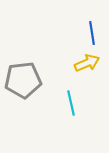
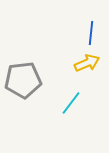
blue line: moved 1 px left; rotated 15 degrees clockwise
cyan line: rotated 50 degrees clockwise
